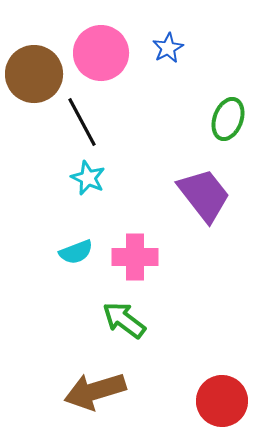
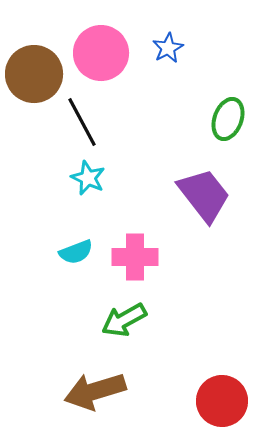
green arrow: rotated 66 degrees counterclockwise
